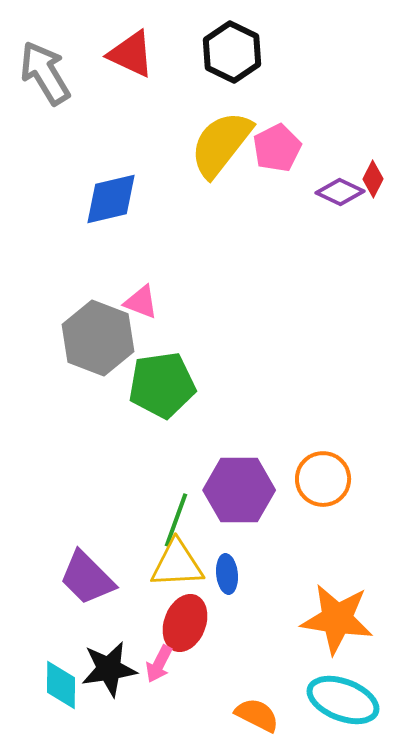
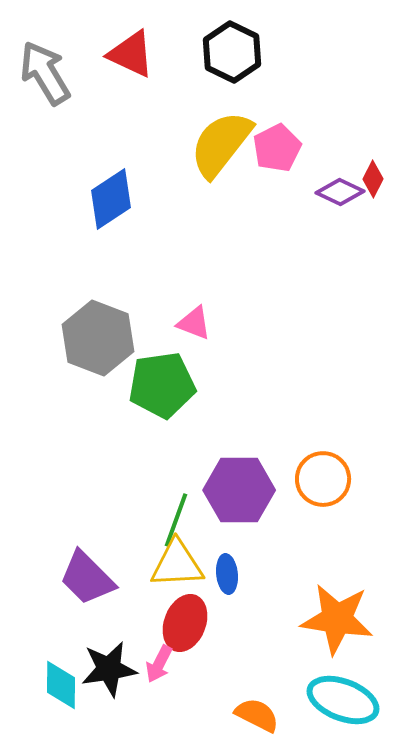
blue diamond: rotated 20 degrees counterclockwise
pink triangle: moved 53 px right, 21 px down
